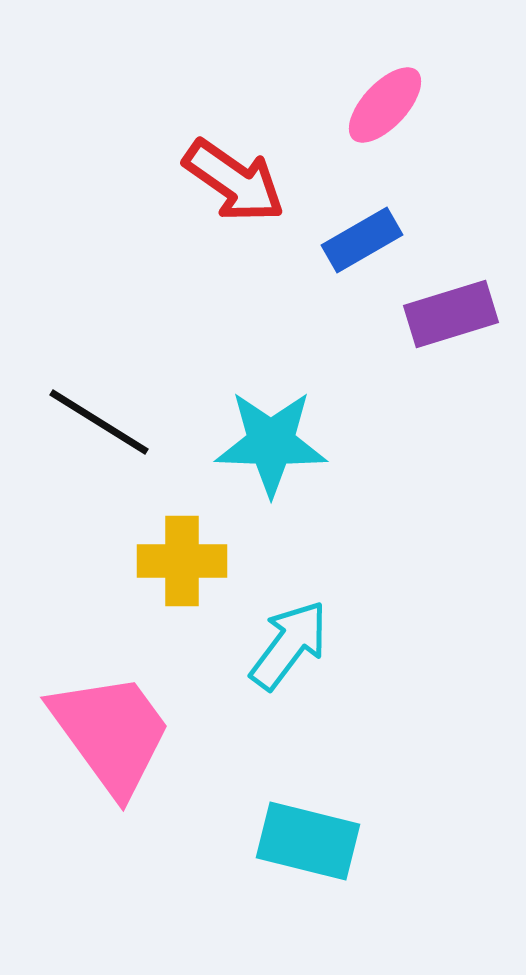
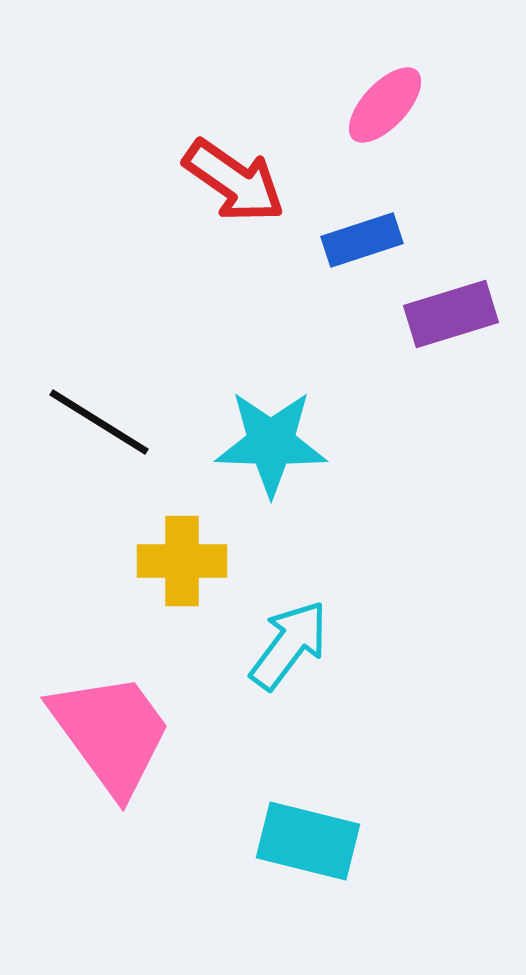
blue rectangle: rotated 12 degrees clockwise
